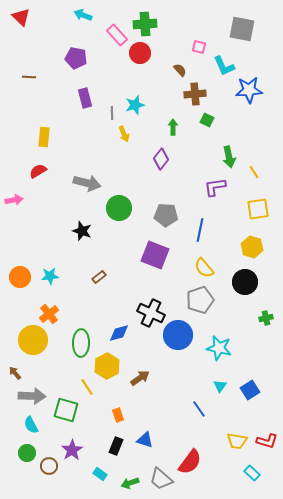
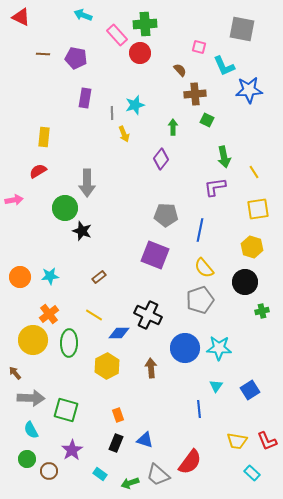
red triangle at (21, 17): rotated 18 degrees counterclockwise
brown line at (29, 77): moved 14 px right, 23 px up
purple rectangle at (85, 98): rotated 24 degrees clockwise
green arrow at (229, 157): moved 5 px left
gray arrow at (87, 183): rotated 76 degrees clockwise
green circle at (119, 208): moved 54 px left
black cross at (151, 313): moved 3 px left, 2 px down
green cross at (266, 318): moved 4 px left, 7 px up
blue diamond at (119, 333): rotated 15 degrees clockwise
blue circle at (178, 335): moved 7 px right, 13 px down
green ellipse at (81, 343): moved 12 px left
cyan star at (219, 348): rotated 10 degrees counterclockwise
brown arrow at (140, 378): moved 11 px right, 10 px up; rotated 60 degrees counterclockwise
cyan triangle at (220, 386): moved 4 px left
yellow line at (87, 387): moved 7 px right, 72 px up; rotated 24 degrees counterclockwise
gray arrow at (32, 396): moved 1 px left, 2 px down
blue line at (199, 409): rotated 30 degrees clockwise
cyan semicircle at (31, 425): moved 5 px down
red L-shape at (267, 441): rotated 50 degrees clockwise
black rectangle at (116, 446): moved 3 px up
green circle at (27, 453): moved 6 px down
brown circle at (49, 466): moved 5 px down
gray trapezoid at (161, 479): moved 3 px left, 4 px up
